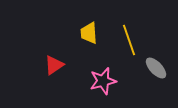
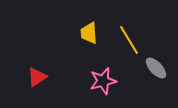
yellow line: rotated 12 degrees counterclockwise
red triangle: moved 17 px left, 12 px down
